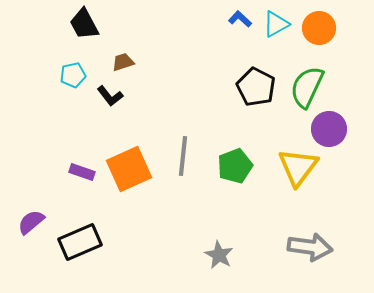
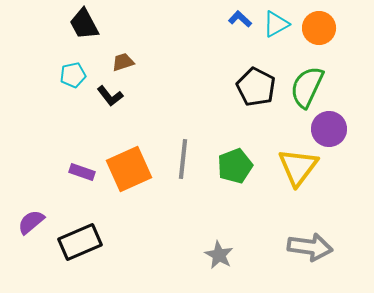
gray line: moved 3 px down
